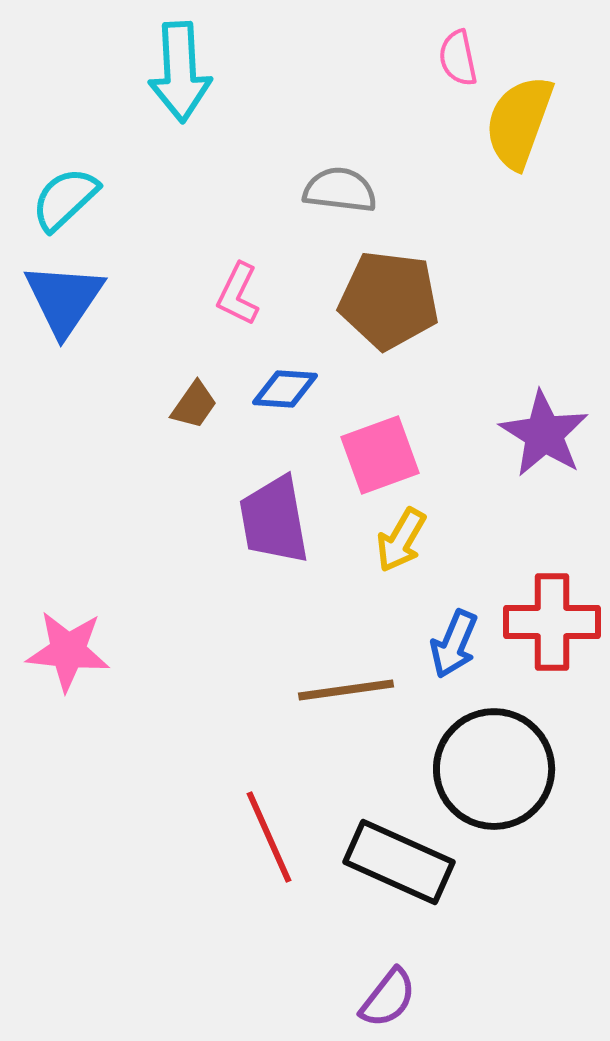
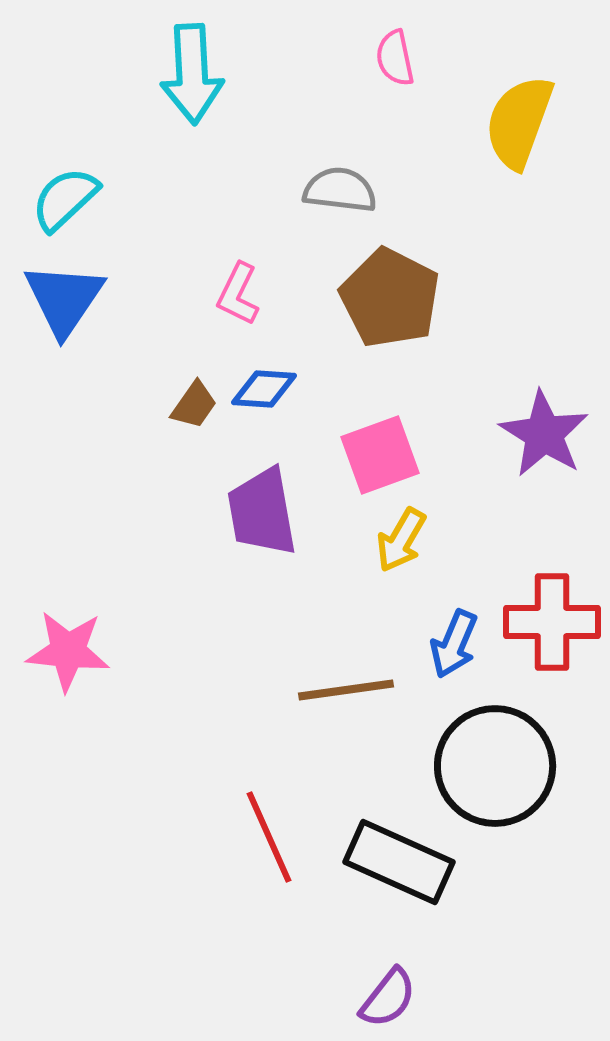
pink semicircle: moved 63 px left
cyan arrow: moved 12 px right, 2 px down
brown pentagon: moved 1 px right, 2 px up; rotated 20 degrees clockwise
blue diamond: moved 21 px left
purple trapezoid: moved 12 px left, 8 px up
black circle: moved 1 px right, 3 px up
